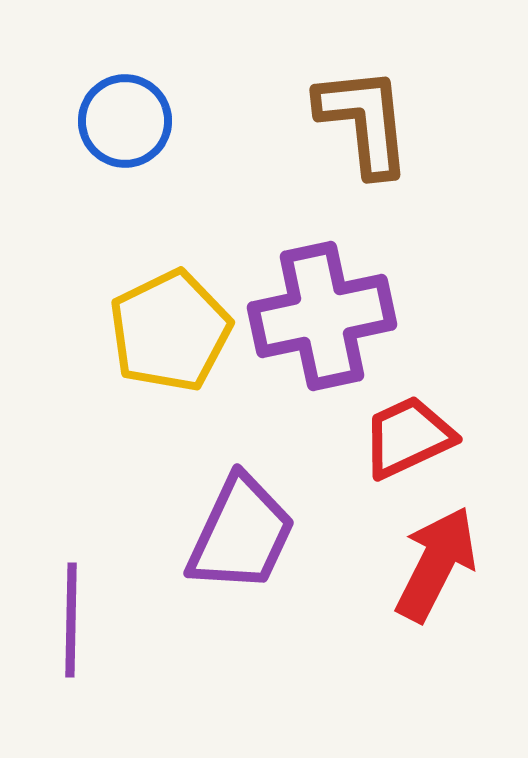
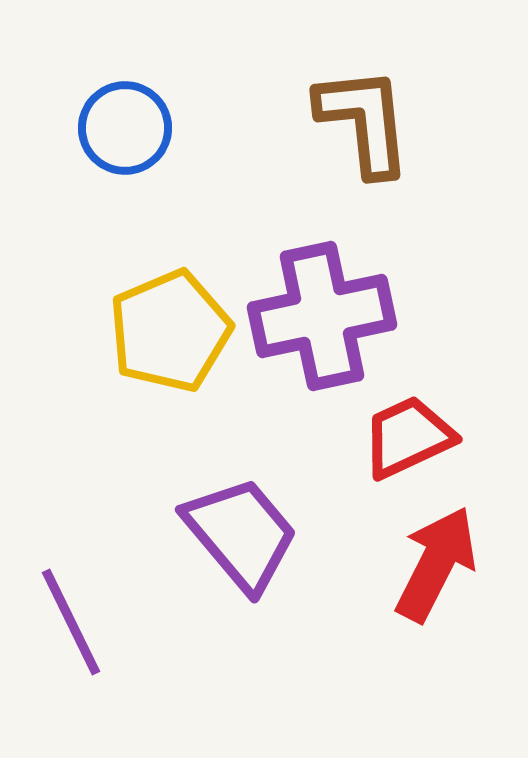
blue circle: moved 7 px down
yellow pentagon: rotated 3 degrees clockwise
purple trapezoid: rotated 65 degrees counterclockwise
purple line: moved 2 px down; rotated 27 degrees counterclockwise
